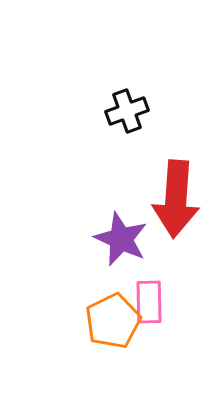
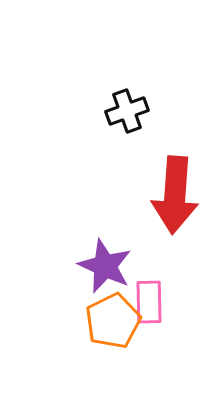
red arrow: moved 1 px left, 4 px up
purple star: moved 16 px left, 27 px down
